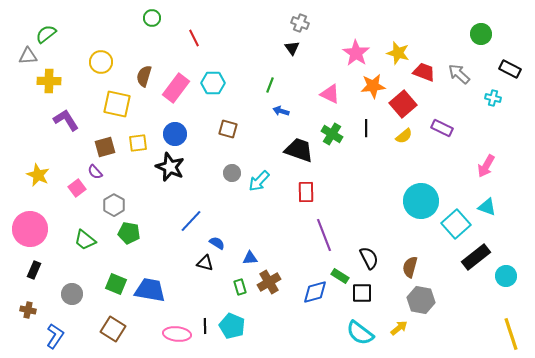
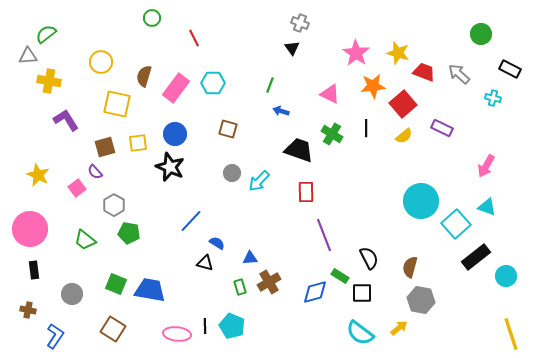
yellow cross at (49, 81): rotated 10 degrees clockwise
black rectangle at (34, 270): rotated 30 degrees counterclockwise
